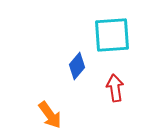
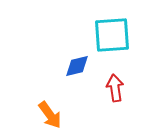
blue diamond: rotated 36 degrees clockwise
